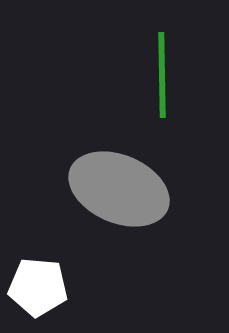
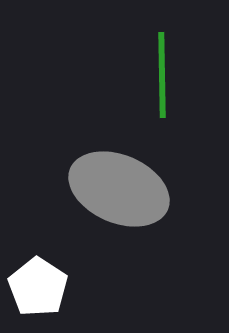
white pentagon: rotated 28 degrees clockwise
